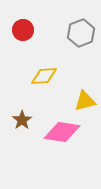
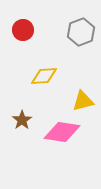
gray hexagon: moved 1 px up
yellow triangle: moved 2 px left
